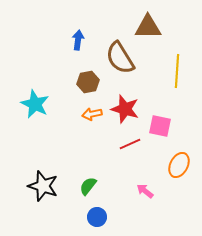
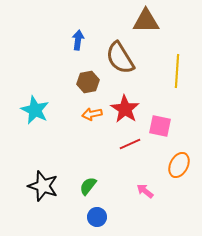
brown triangle: moved 2 px left, 6 px up
cyan star: moved 6 px down
red star: rotated 16 degrees clockwise
